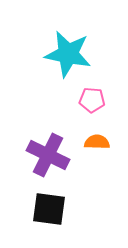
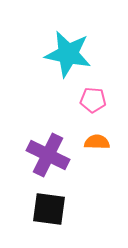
pink pentagon: moved 1 px right
